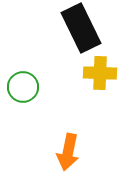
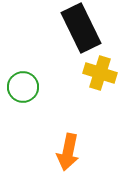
yellow cross: rotated 16 degrees clockwise
